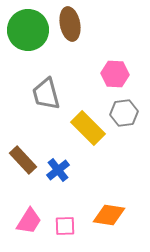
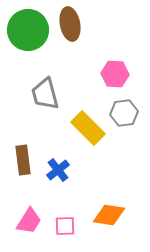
gray trapezoid: moved 1 px left
brown rectangle: rotated 36 degrees clockwise
